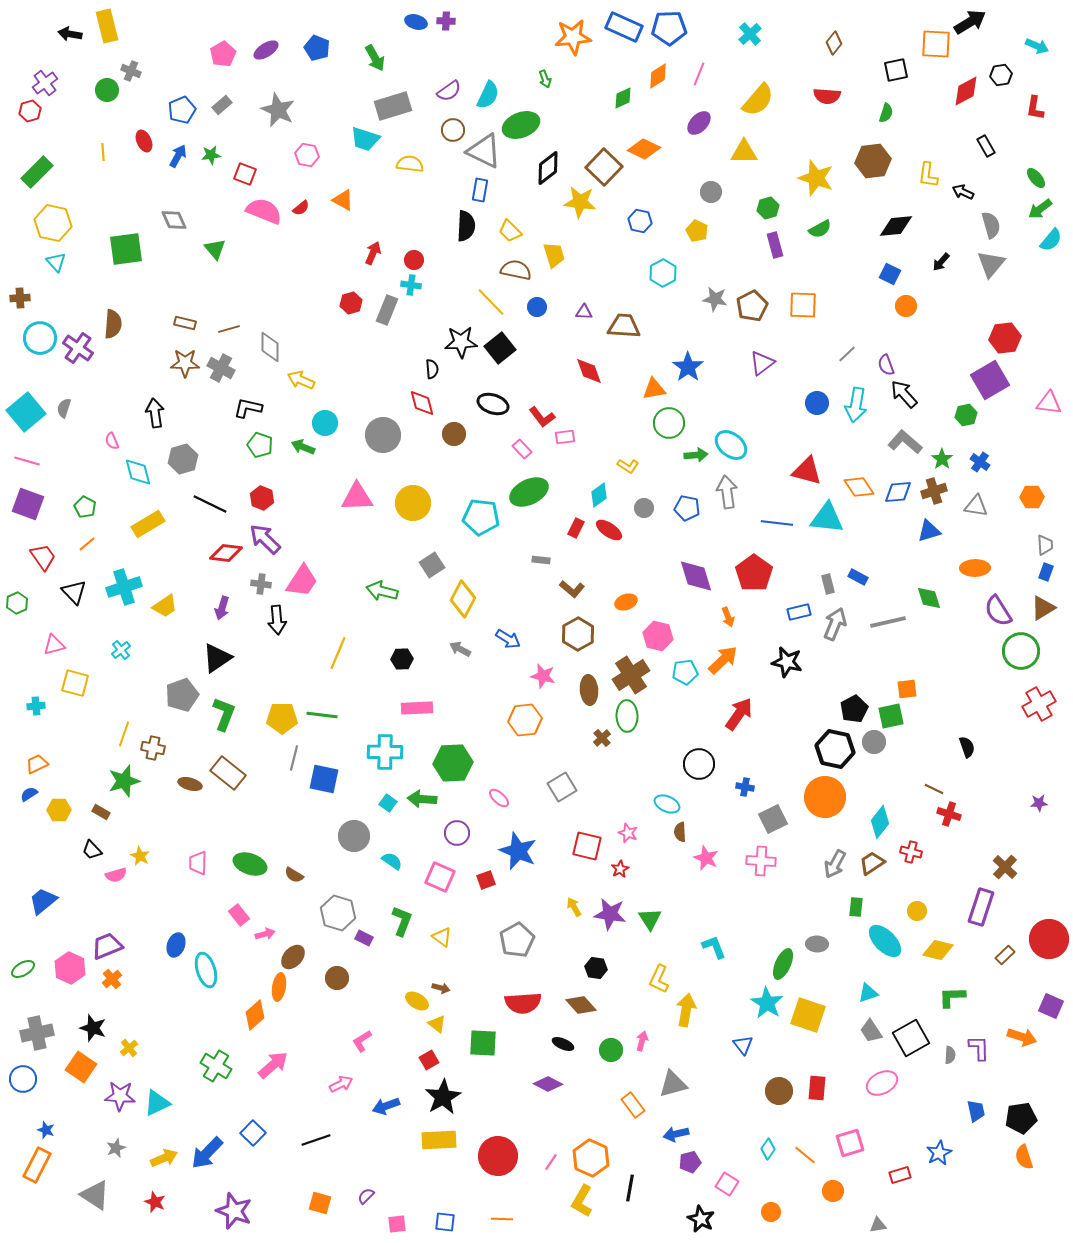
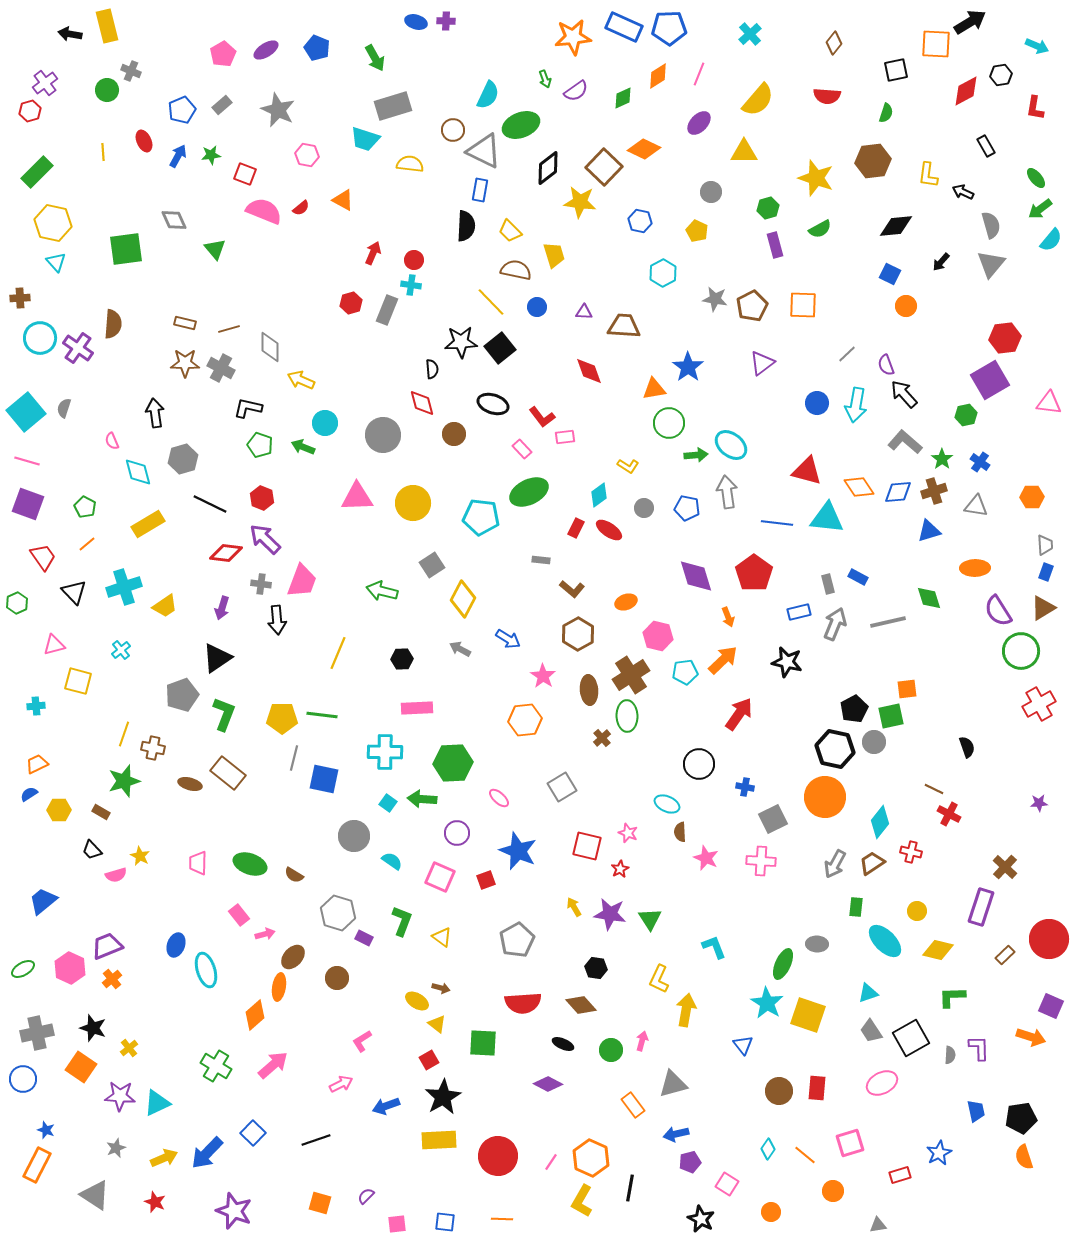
purple semicircle at (449, 91): moved 127 px right
pink trapezoid at (302, 581): rotated 12 degrees counterclockwise
pink star at (543, 676): rotated 20 degrees clockwise
yellow square at (75, 683): moved 3 px right, 2 px up
red cross at (949, 814): rotated 10 degrees clockwise
orange arrow at (1022, 1037): moved 9 px right
